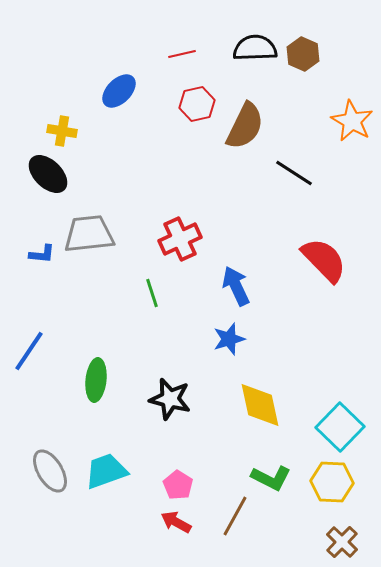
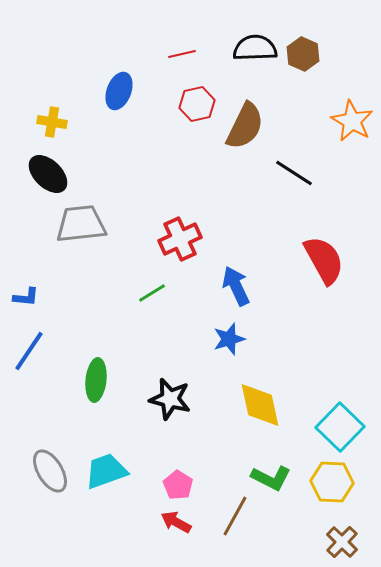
blue ellipse: rotated 24 degrees counterclockwise
yellow cross: moved 10 px left, 9 px up
gray trapezoid: moved 8 px left, 10 px up
blue L-shape: moved 16 px left, 43 px down
red semicircle: rotated 15 degrees clockwise
green line: rotated 76 degrees clockwise
